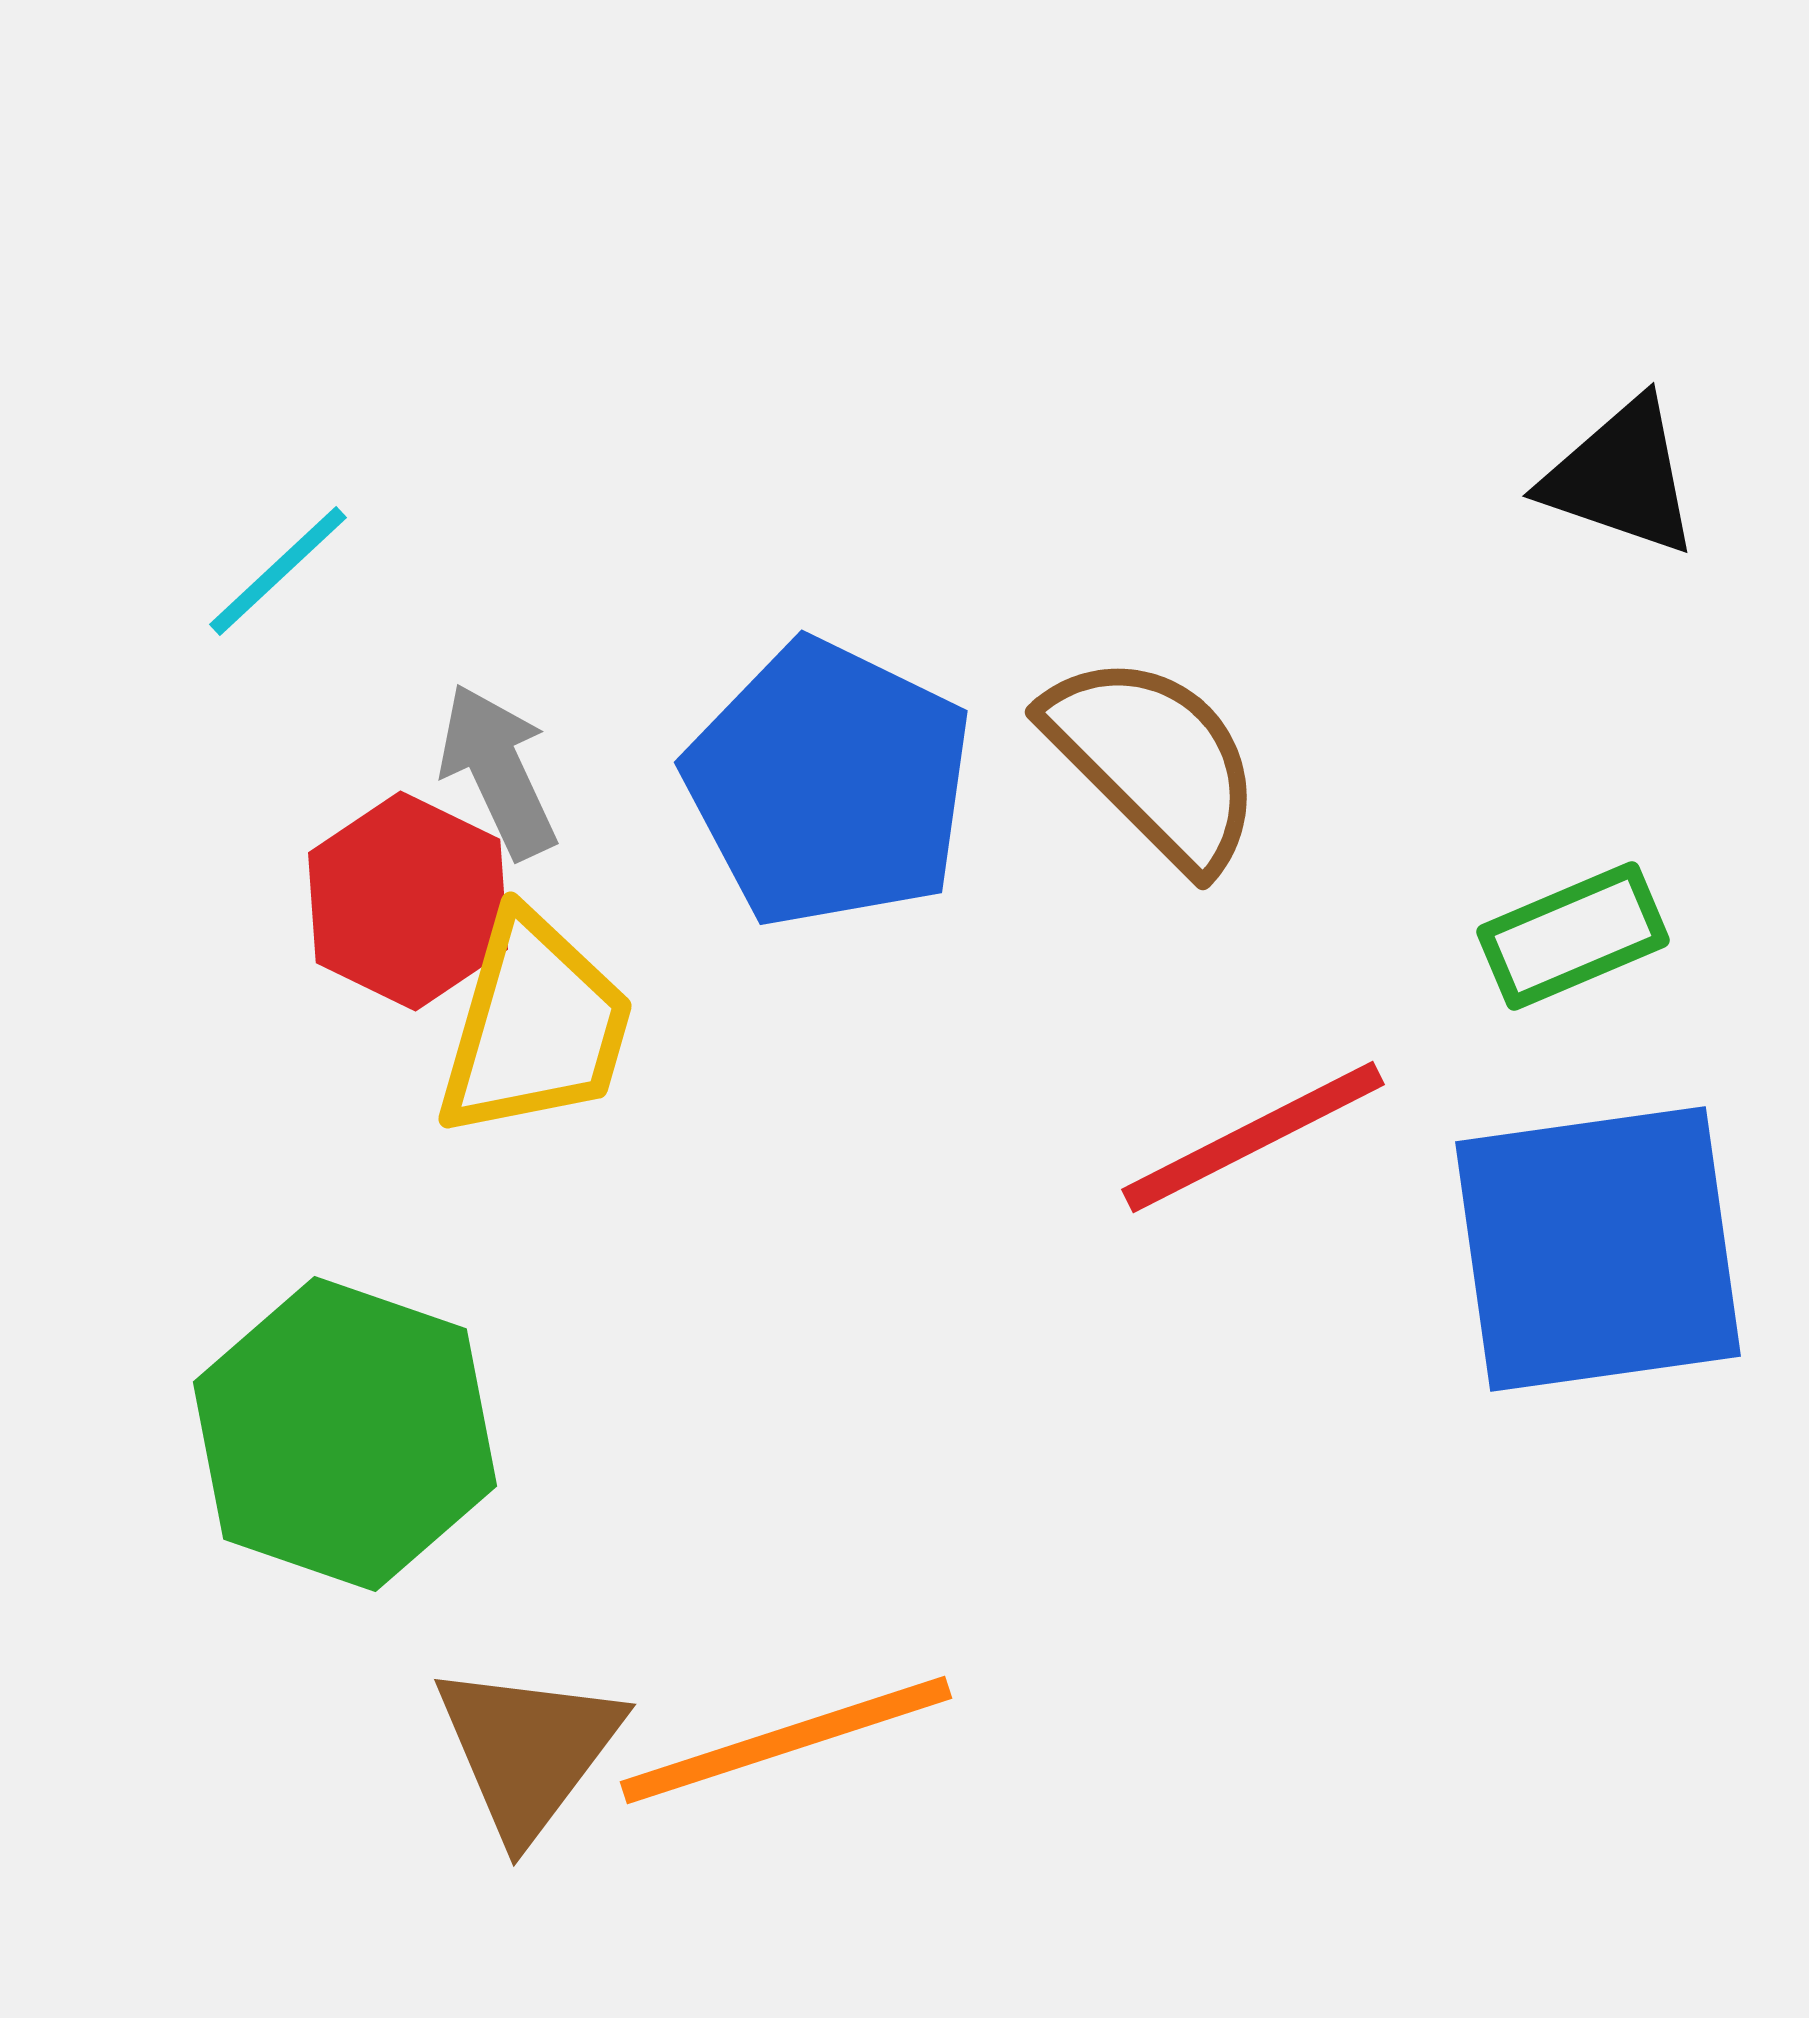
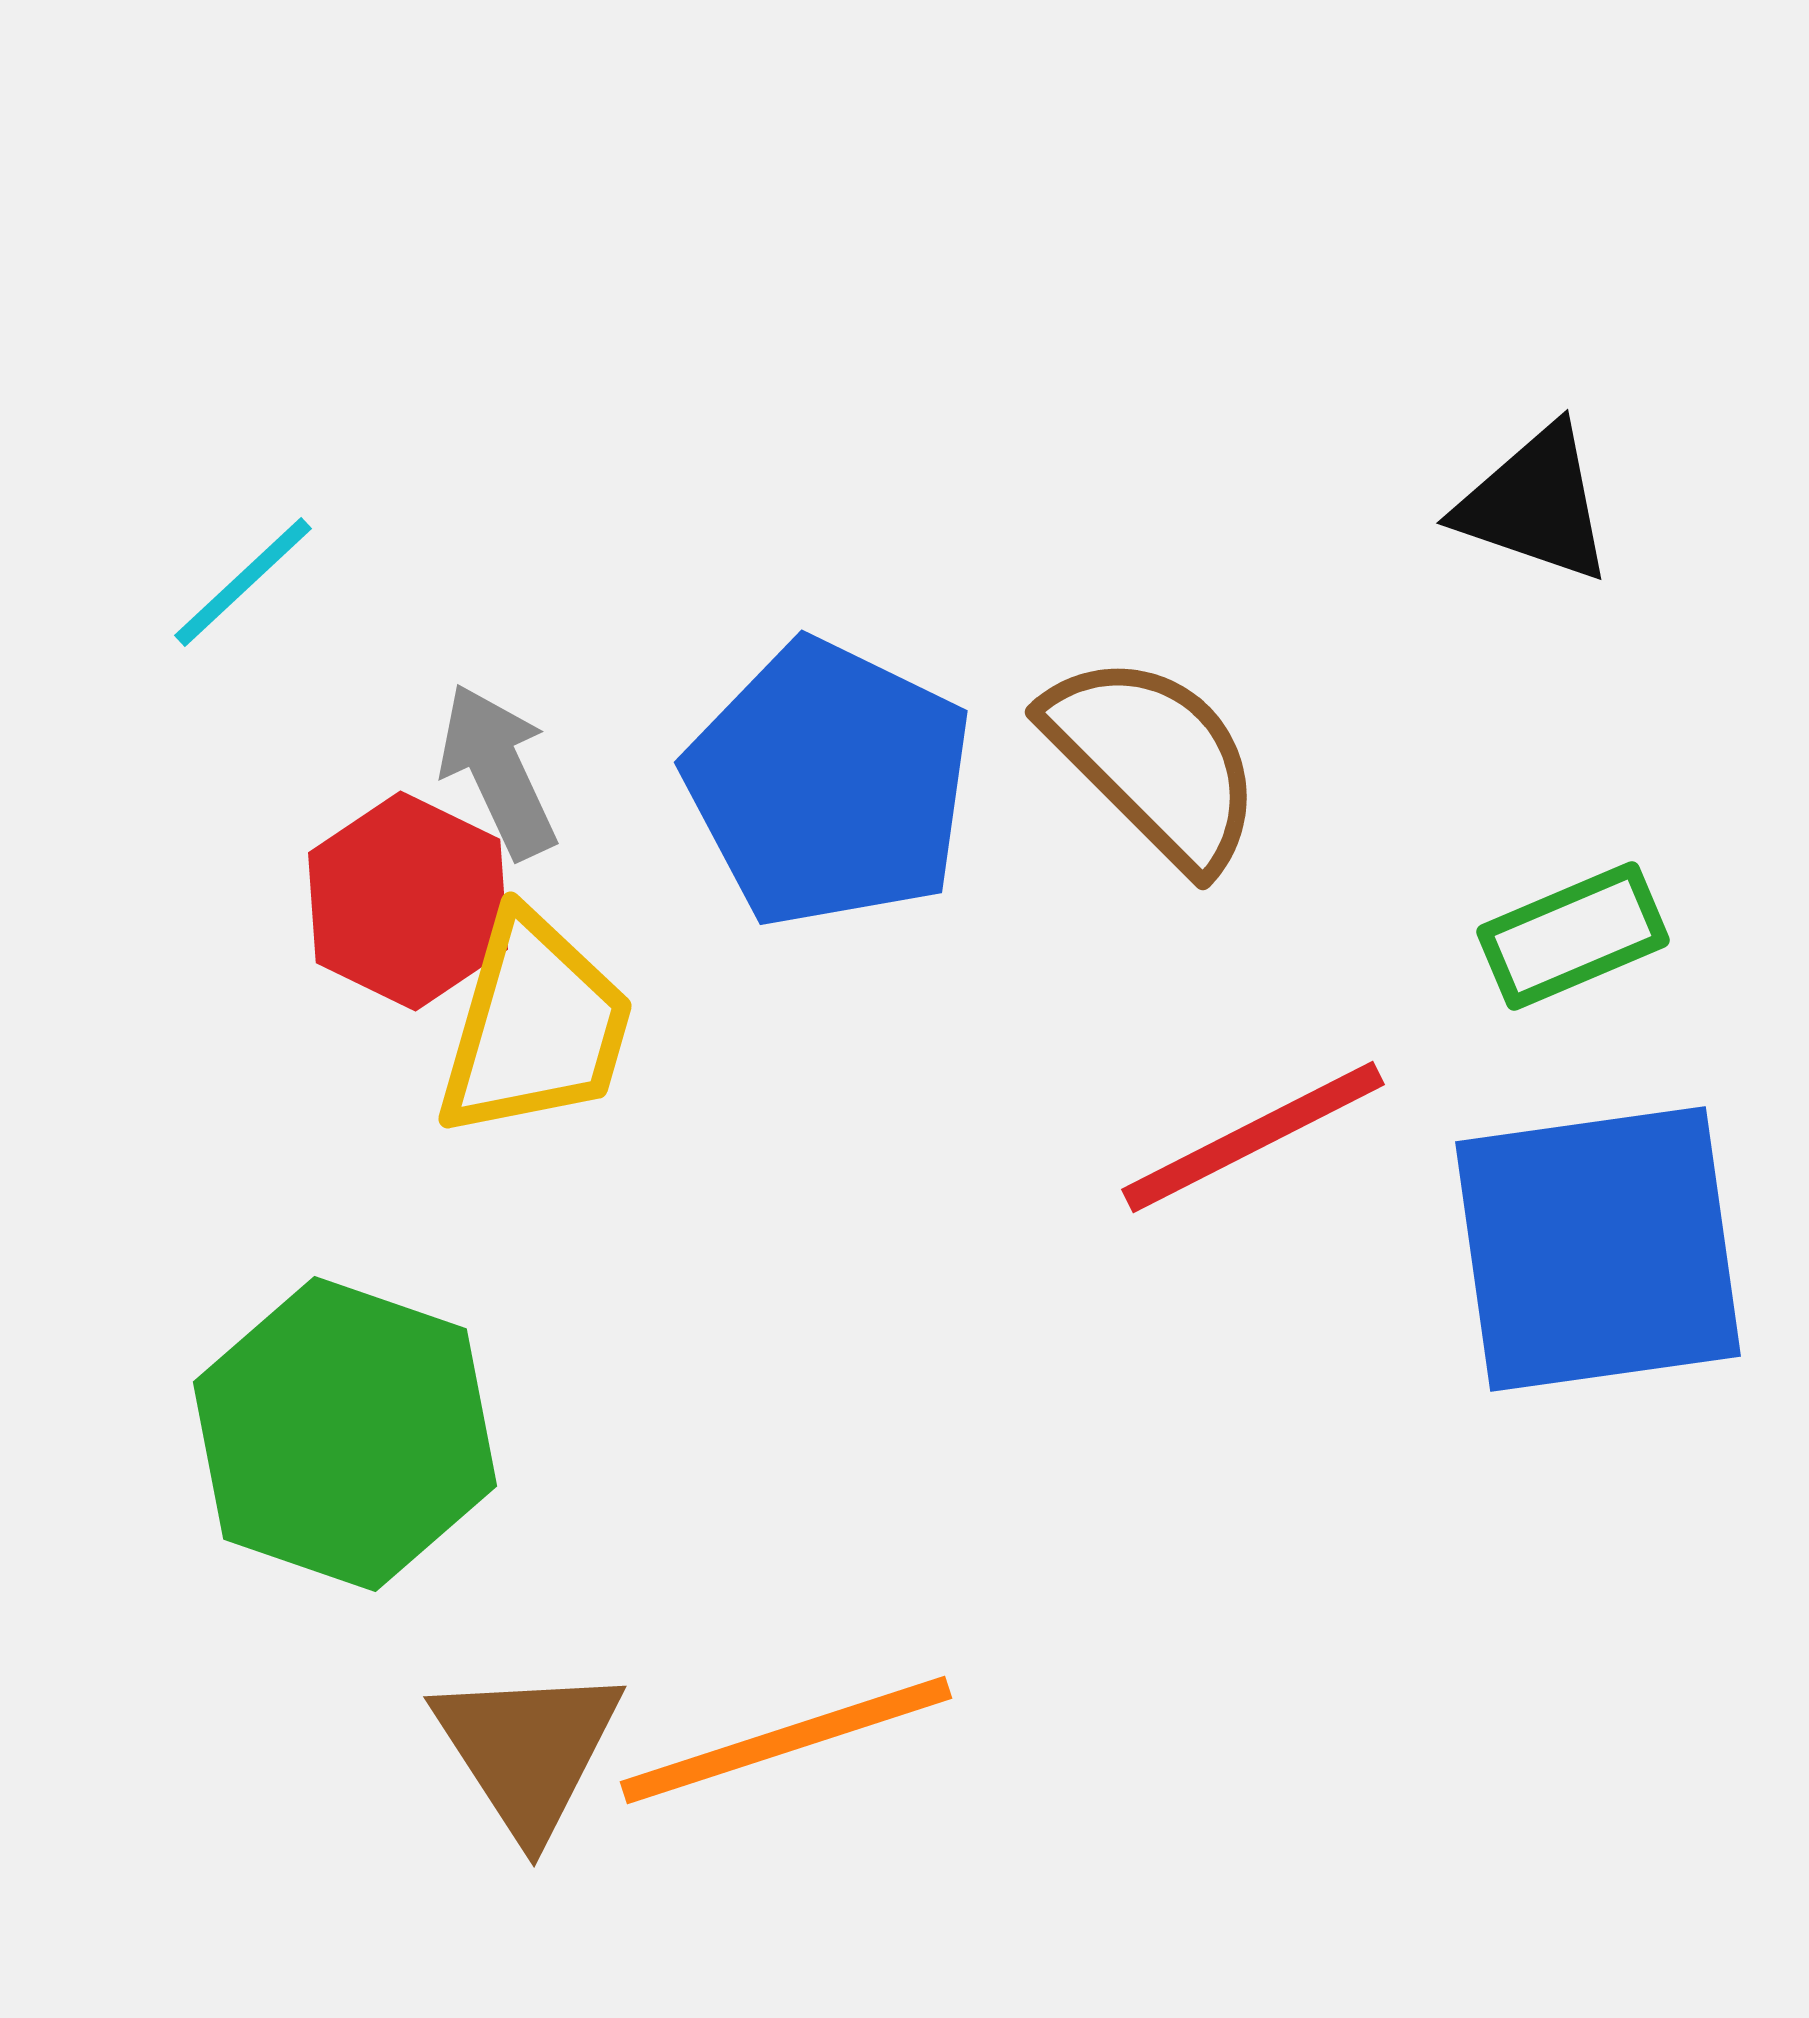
black triangle: moved 86 px left, 27 px down
cyan line: moved 35 px left, 11 px down
brown triangle: rotated 10 degrees counterclockwise
